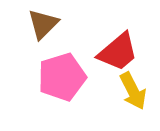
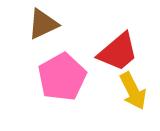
brown triangle: rotated 20 degrees clockwise
pink pentagon: rotated 12 degrees counterclockwise
